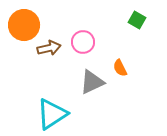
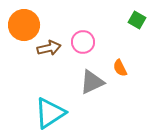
cyan triangle: moved 2 px left, 1 px up
